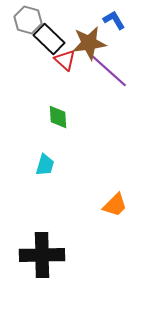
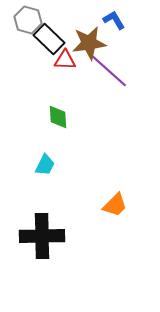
red triangle: rotated 40 degrees counterclockwise
cyan trapezoid: rotated 10 degrees clockwise
black cross: moved 19 px up
